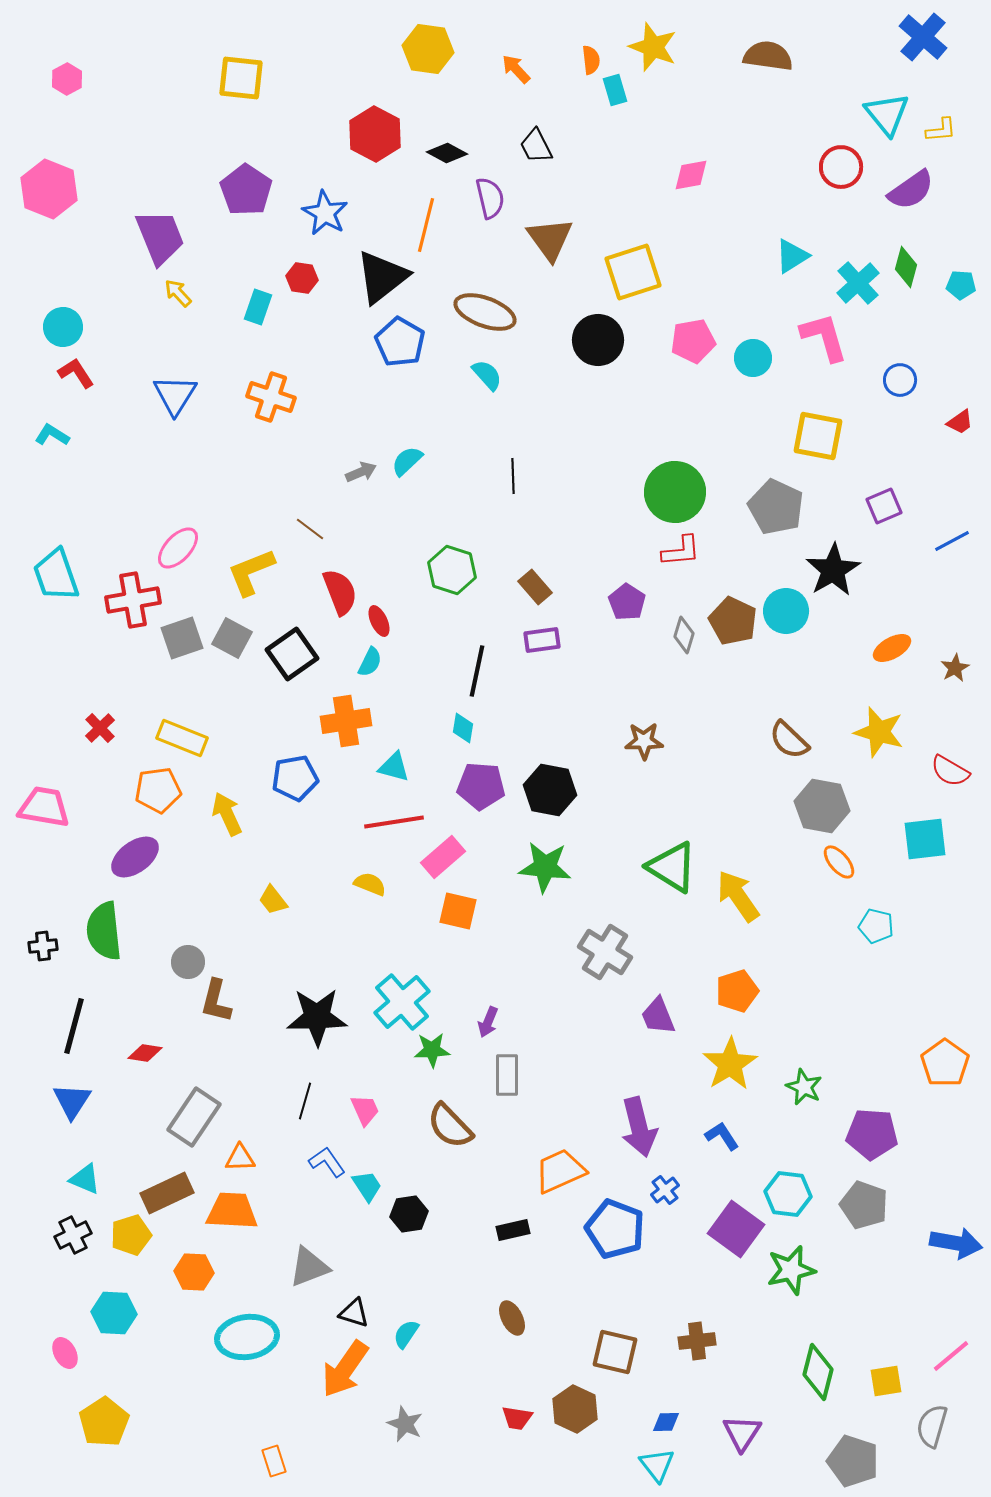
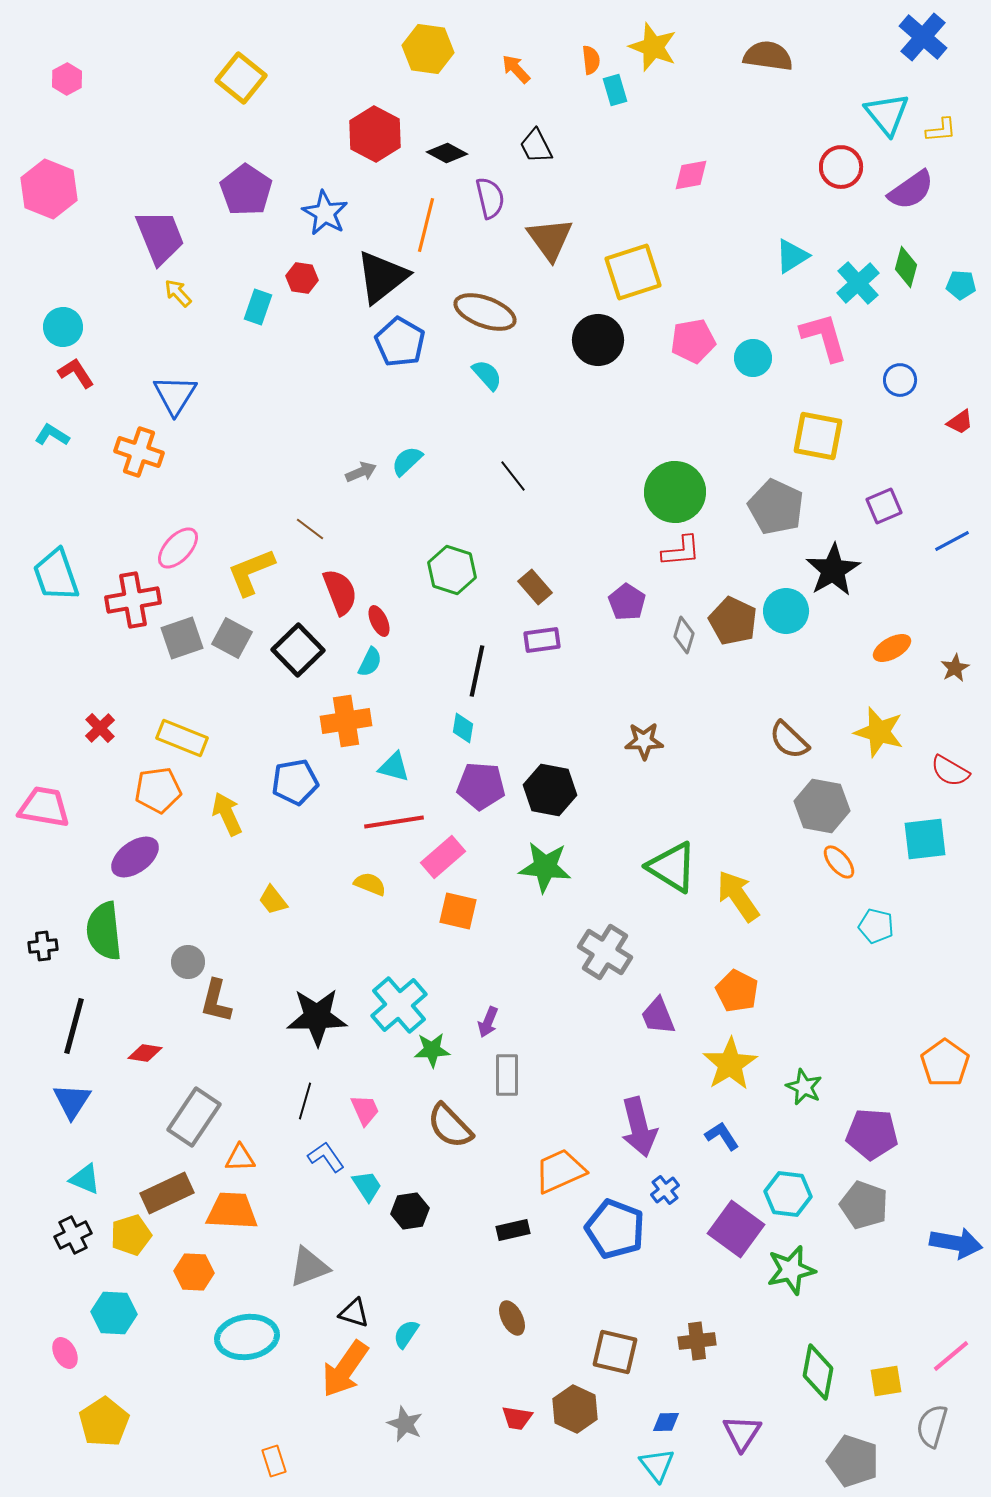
yellow square at (241, 78): rotated 33 degrees clockwise
orange cross at (271, 397): moved 132 px left, 55 px down
black line at (513, 476): rotated 36 degrees counterclockwise
black square at (292, 654): moved 6 px right, 4 px up; rotated 9 degrees counterclockwise
blue pentagon at (295, 778): moved 4 px down
orange pentagon at (737, 991): rotated 27 degrees counterclockwise
cyan cross at (402, 1002): moved 3 px left, 3 px down
blue L-shape at (327, 1162): moved 1 px left, 5 px up
black hexagon at (409, 1214): moved 1 px right, 3 px up
green diamond at (818, 1372): rotated 4 degrees counterclockwise
